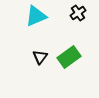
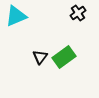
cyan triangle: moved 20 px left
green rectangle: moved 5 px left
